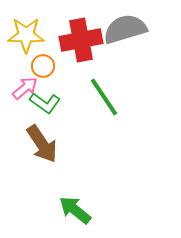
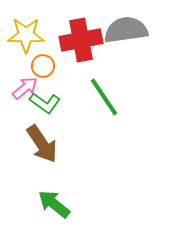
gray semicircle: moved 1 px right, 1 px down; rotated 9 degrees clockwise
green arrow: moved 21 px left, 6 px up
